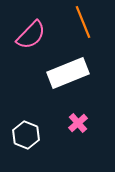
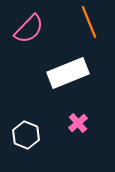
orange line: moved 6 px right
pink semicircle: moved 2 px left, 6 px up
